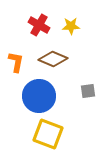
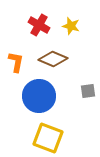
yellow star: rotated 18 degrees clockwise
yellow square: moved 4 px down
